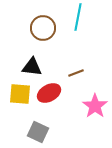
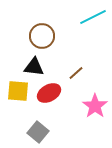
cyan line: moved 15 px right; rotated 52 degrees clockwise
brown circle: moved 1 px left, 8 px down
black triangle: moved 2 px right
brown line: rotated 21 degrees counterclockwise
yellow square: moved 2 px left, 3 px up
gray square: rotated 15 degrees clockwise
